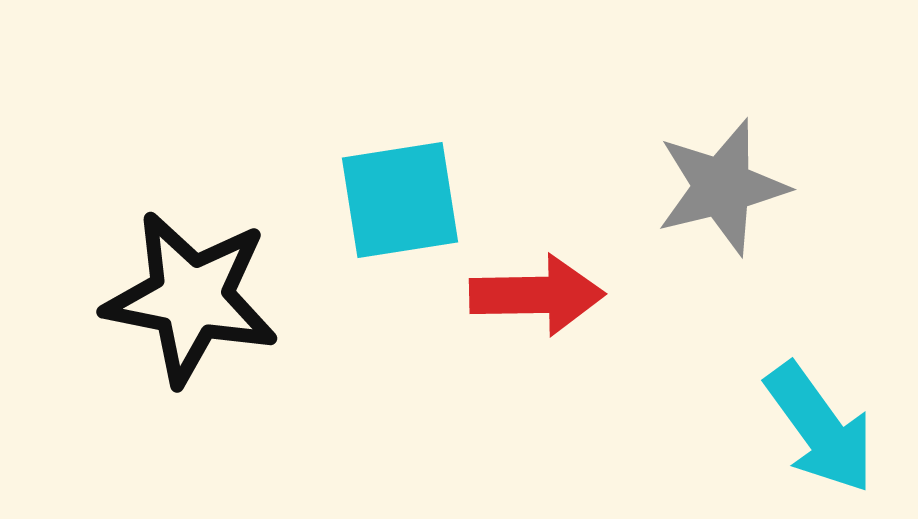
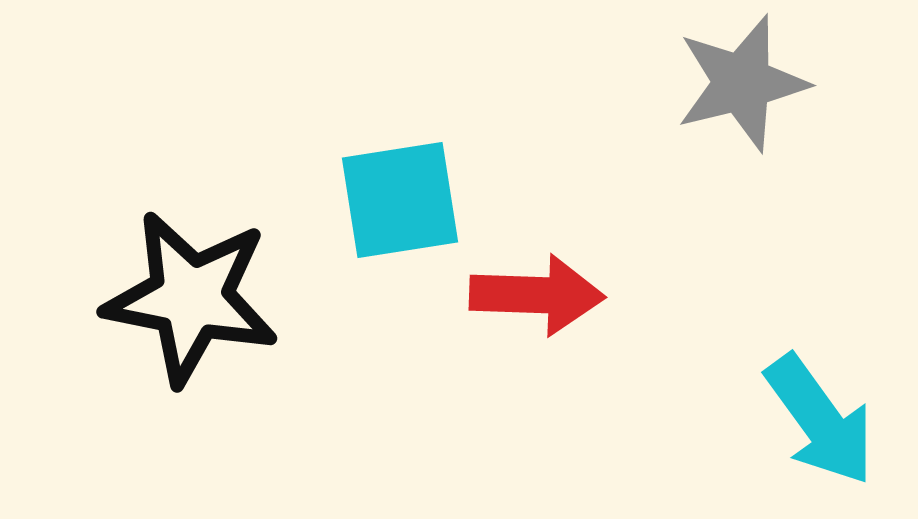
gray star: moved 20 px right, 104 px up
red arrow: rotated 3 degrees clockwise
cyan arrow: moved 8 px up
